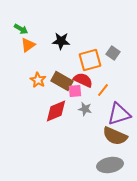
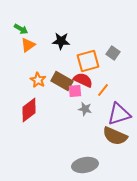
orange square: moved 2 px left, 1 px down
red diamond: moved 27 px left, 1 px up; rotated 15 degrees counterclockwise
gray ellipse: moved 25 px left
